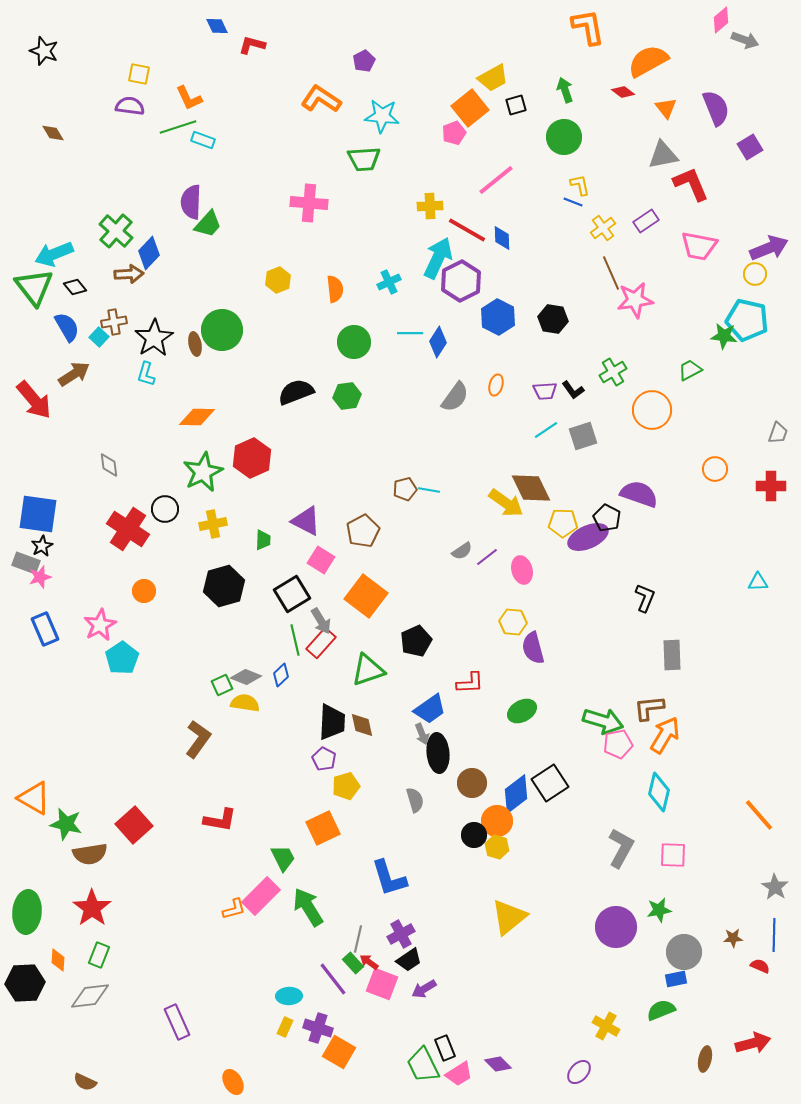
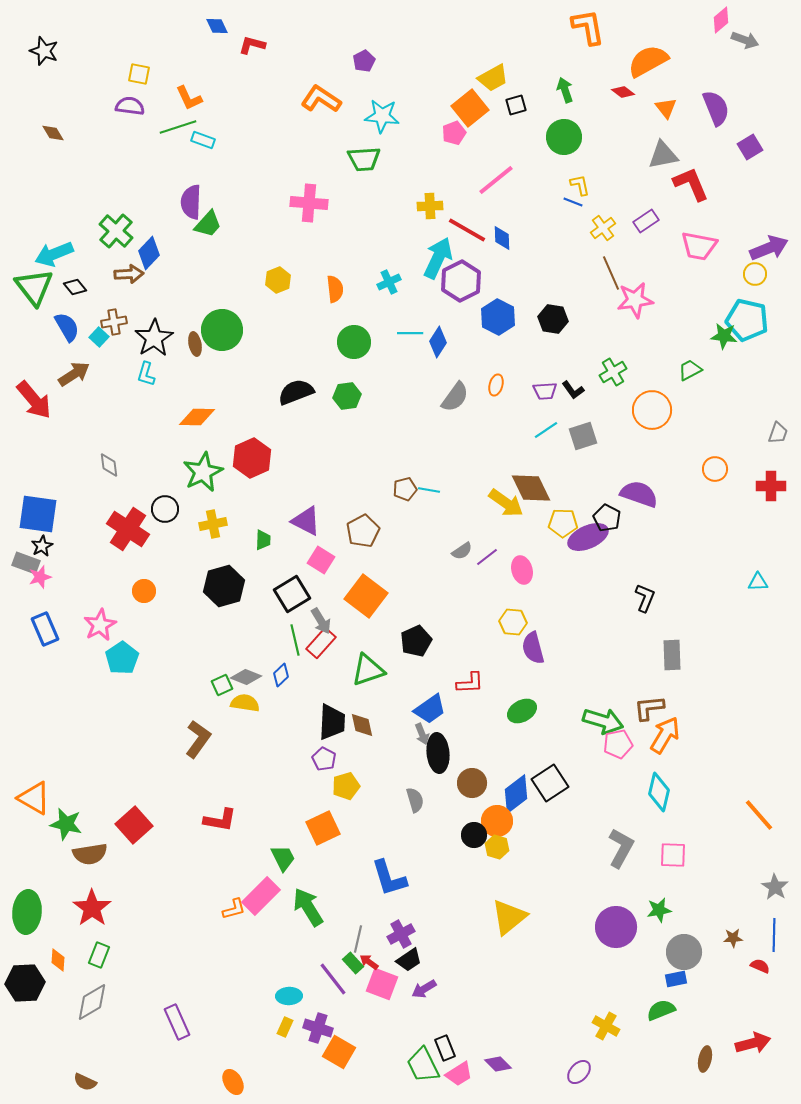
gray diamond at (90, 996): moved 2 px right, 6 px down; rotated 24 degrees counterclockwise
